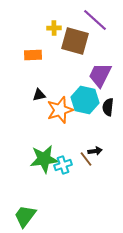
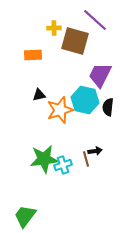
brown line: rotated 21 degrees clockwise
